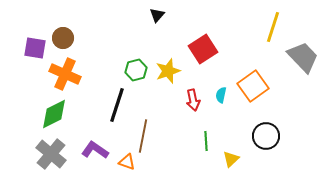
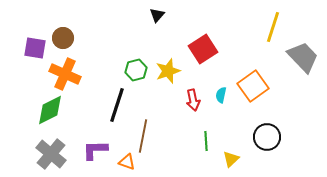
green diamond: moved 4 px left, 4 px up
black circle: moved 1 px right, 1 px down
purple L-shape: rotated 36 degrees counterclockwise
